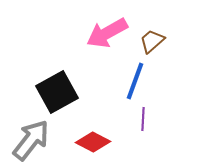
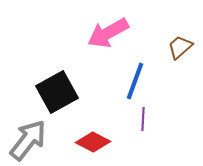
pink arrow: moved 1 px right
brown trapezoid: moved 28 px right, 6 px down
gray arrow: moved 3 px left
